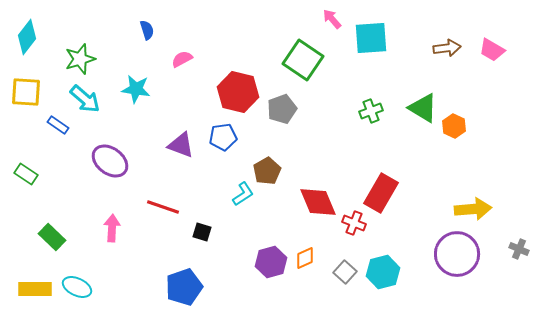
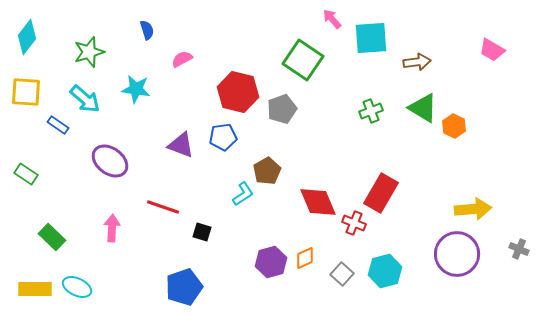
brown arrow at (447, 48): moved 30 px left, 14 px down
green star at (80, 59): moved 9 px right, 7 px up
gray square at (345, 272): moved 3 px left, 2 px down
cyan hexagon at (383, 272): moved 2 px right, 1 px up
